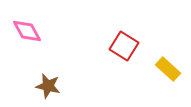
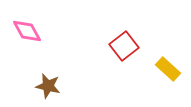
red square: rotated 20 degrees clockwise
